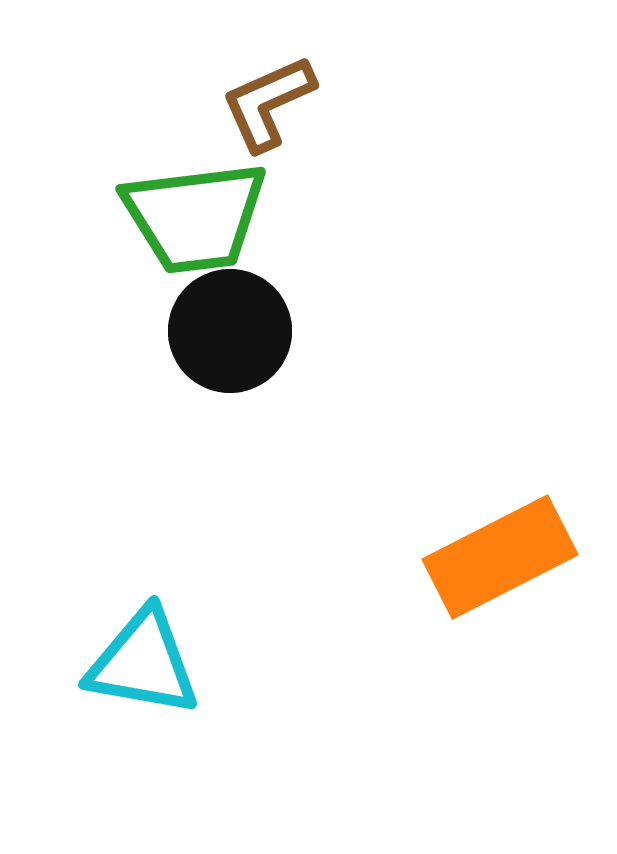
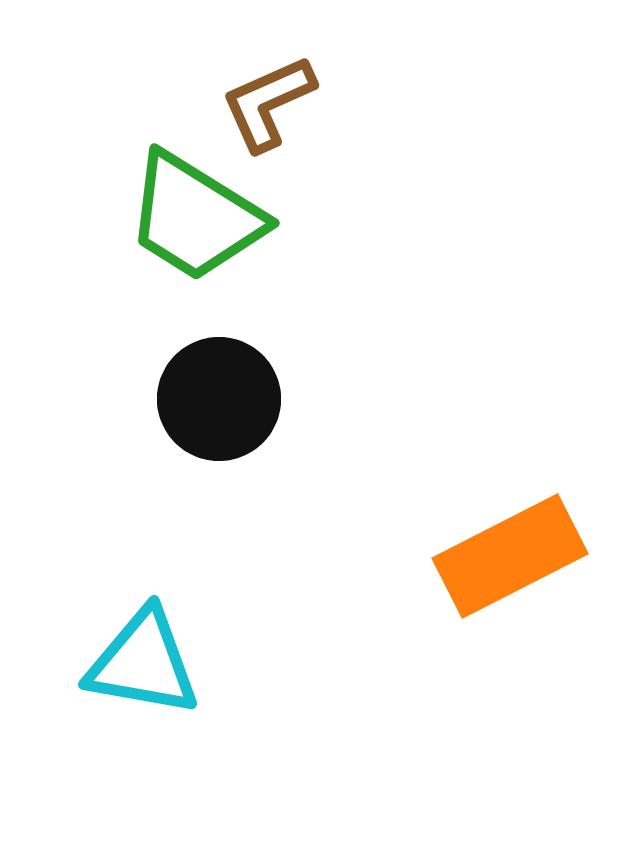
green trapezoid: rotated 39 degrees clockwise
black circle: moved 11 px left, 68 px down
orange rectangle: moved 10 px right, 1 px up
